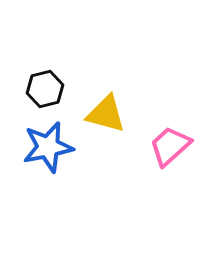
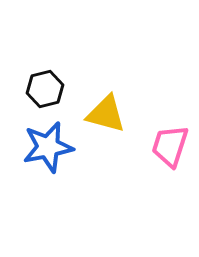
pink trapezoid: rotated 30 degrees counterclockwise
